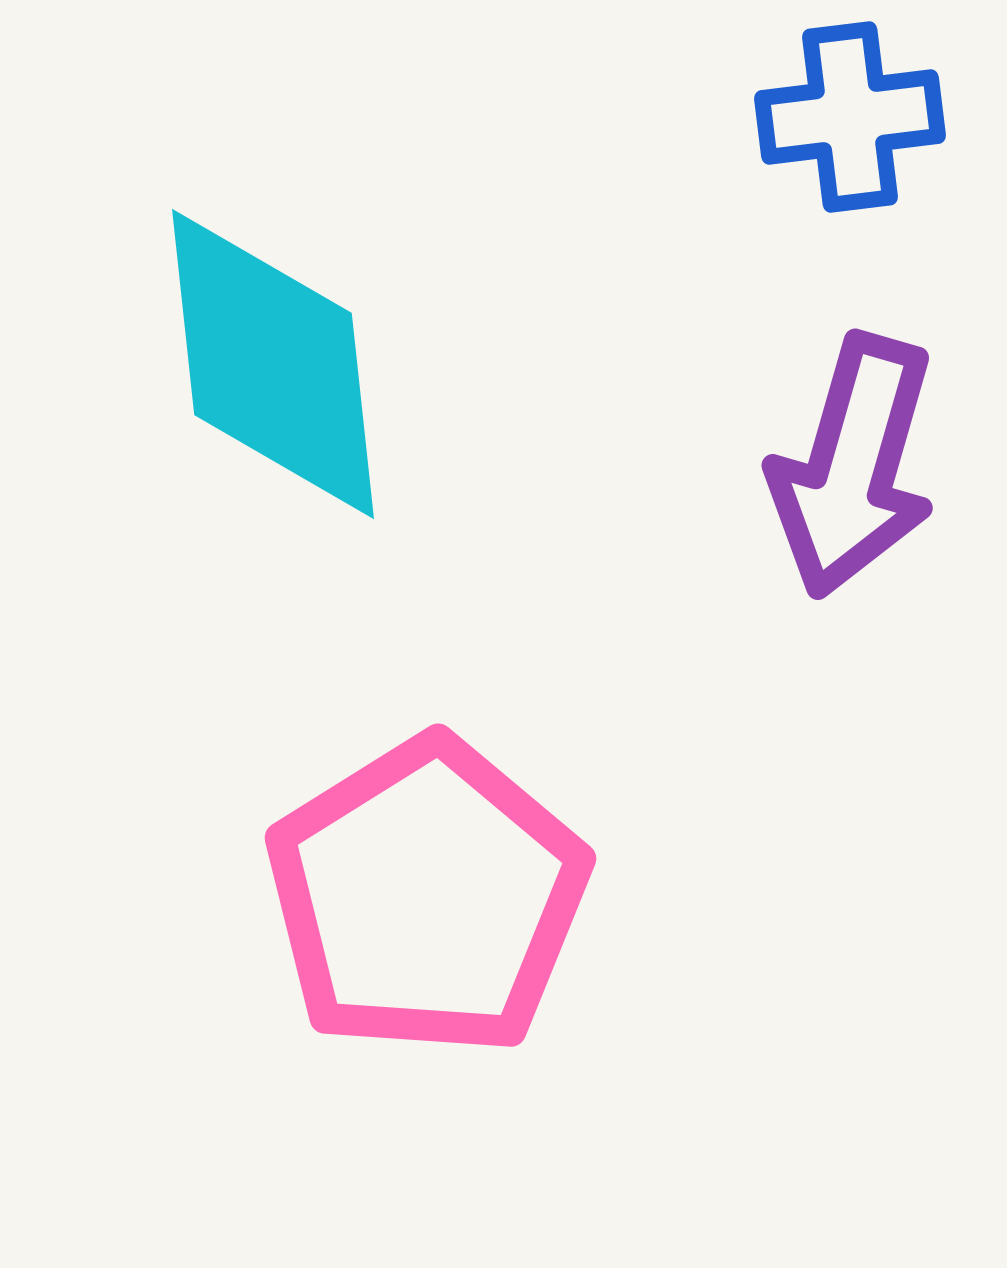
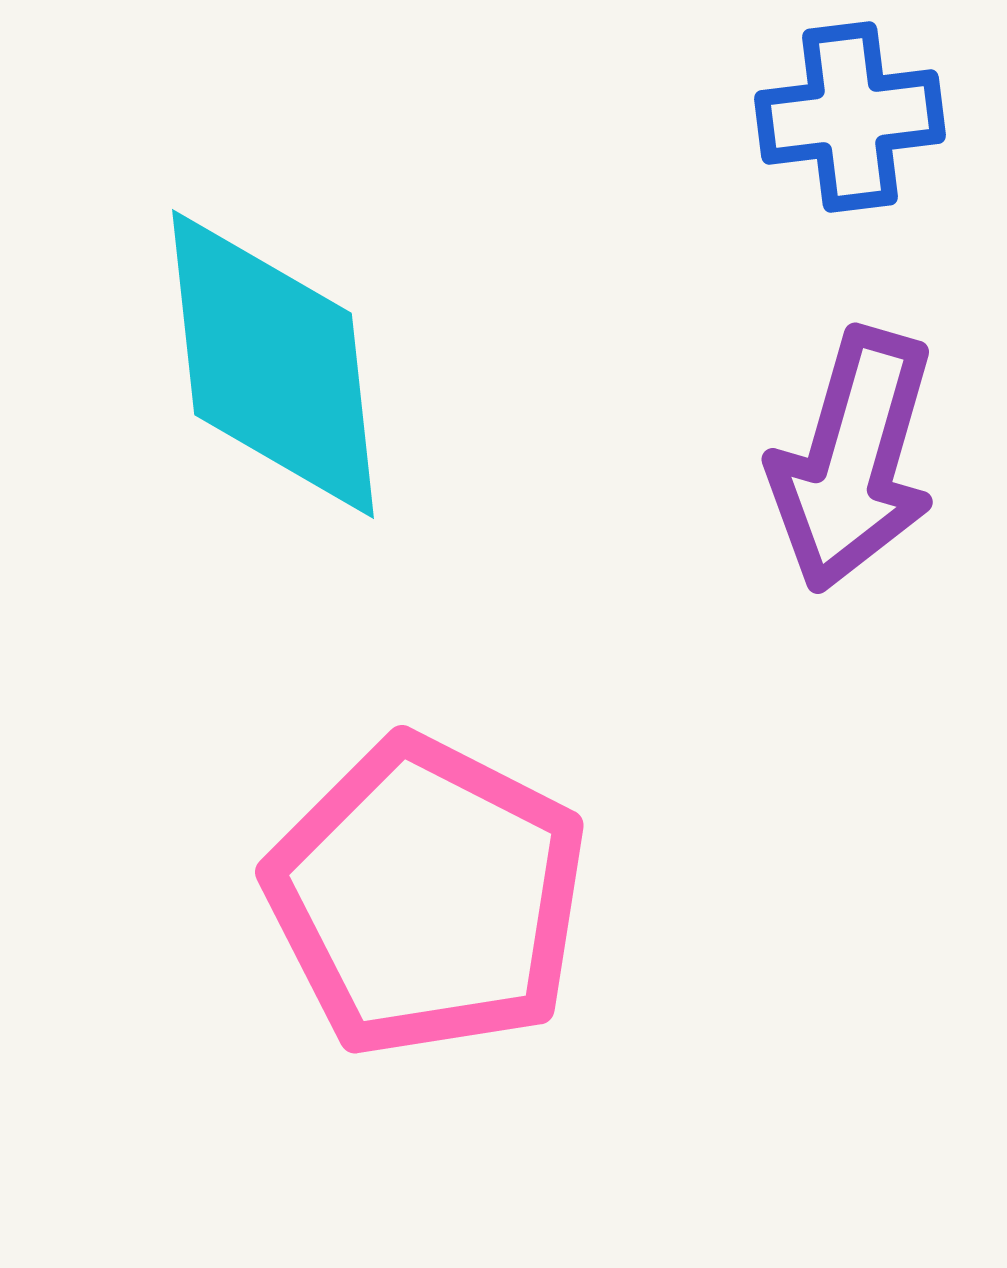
purple arrow: moved 6 px up
pink pentagon: rotated 13 degrees counterclockwise
